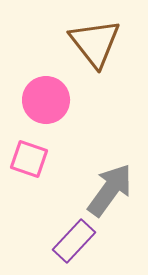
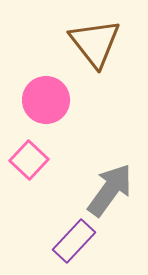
pink square: moved 1 px down; rotated 24 degrees clockwise
